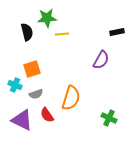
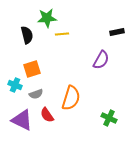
black semicircle: moved 3 px down
